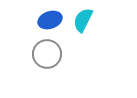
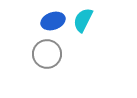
blue ellipse: moved 3 px right, 1 px down
